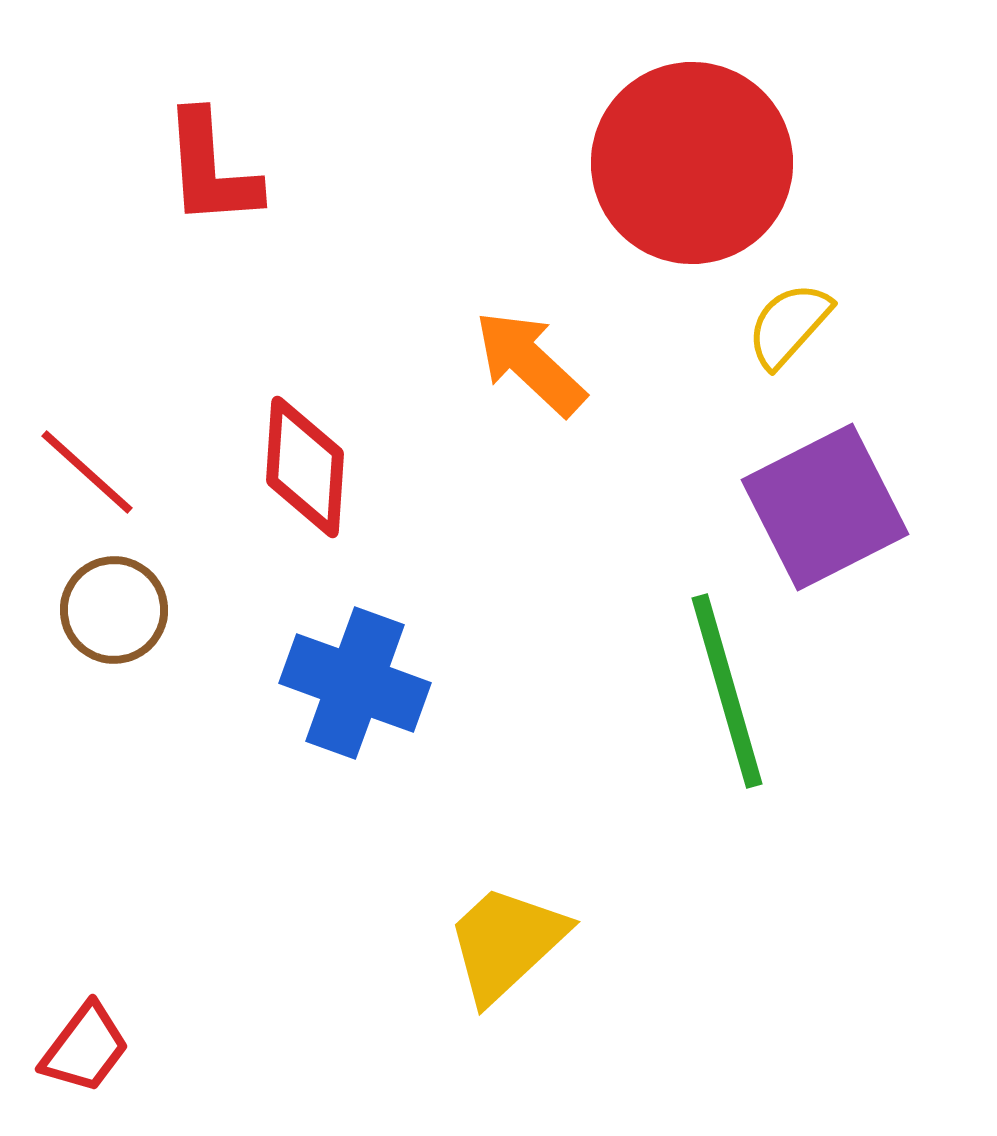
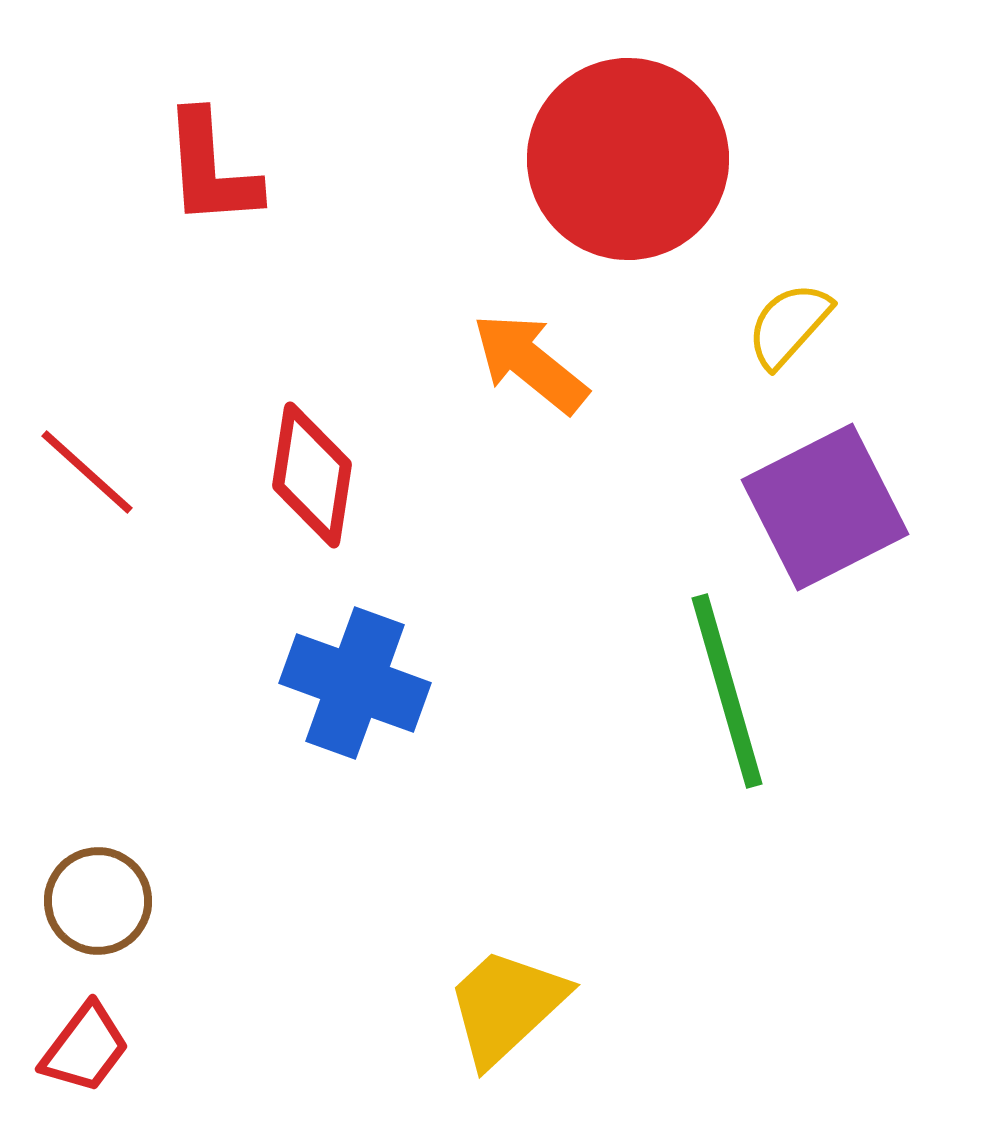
red circle: moved 64 px left, 4 px up
orange arrow: rotated 4 degrees counterclockwise
red diamond: moved 7 px right, 8 px down; rotated 5 degrees clockwise
brown circle: moved 16 px left, 291 px down
yellow trapezoid: moved 63 px down
